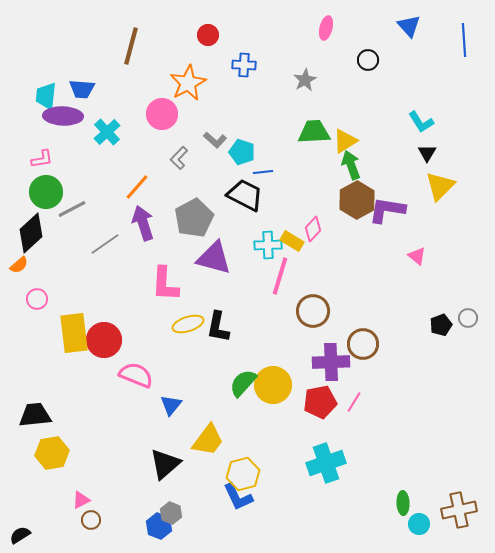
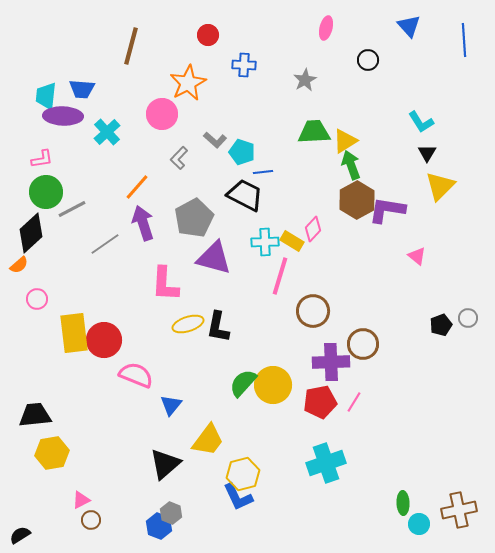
cyan cross at (268, 245): moved 3 px left, 3 px up
